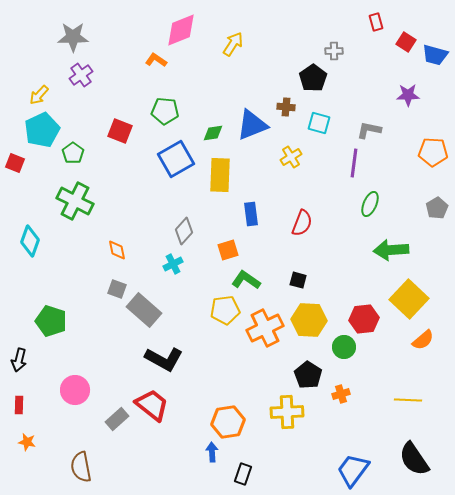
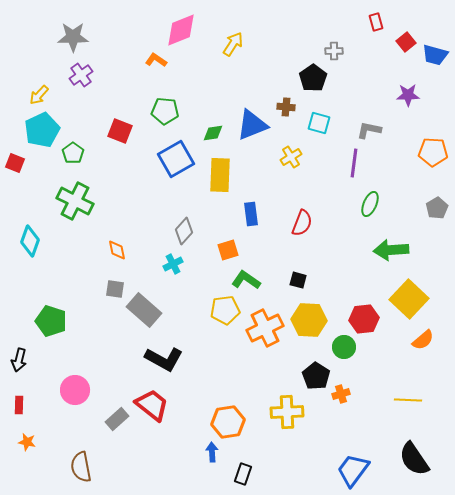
red square at (406, 42): rotated 18 degrees clockwise
gray square at (117, 289): moved 2 px left; rotated 12 degrees counterclockwise
black pentagon at (308, 375): moved 8 px right, 1 px down
